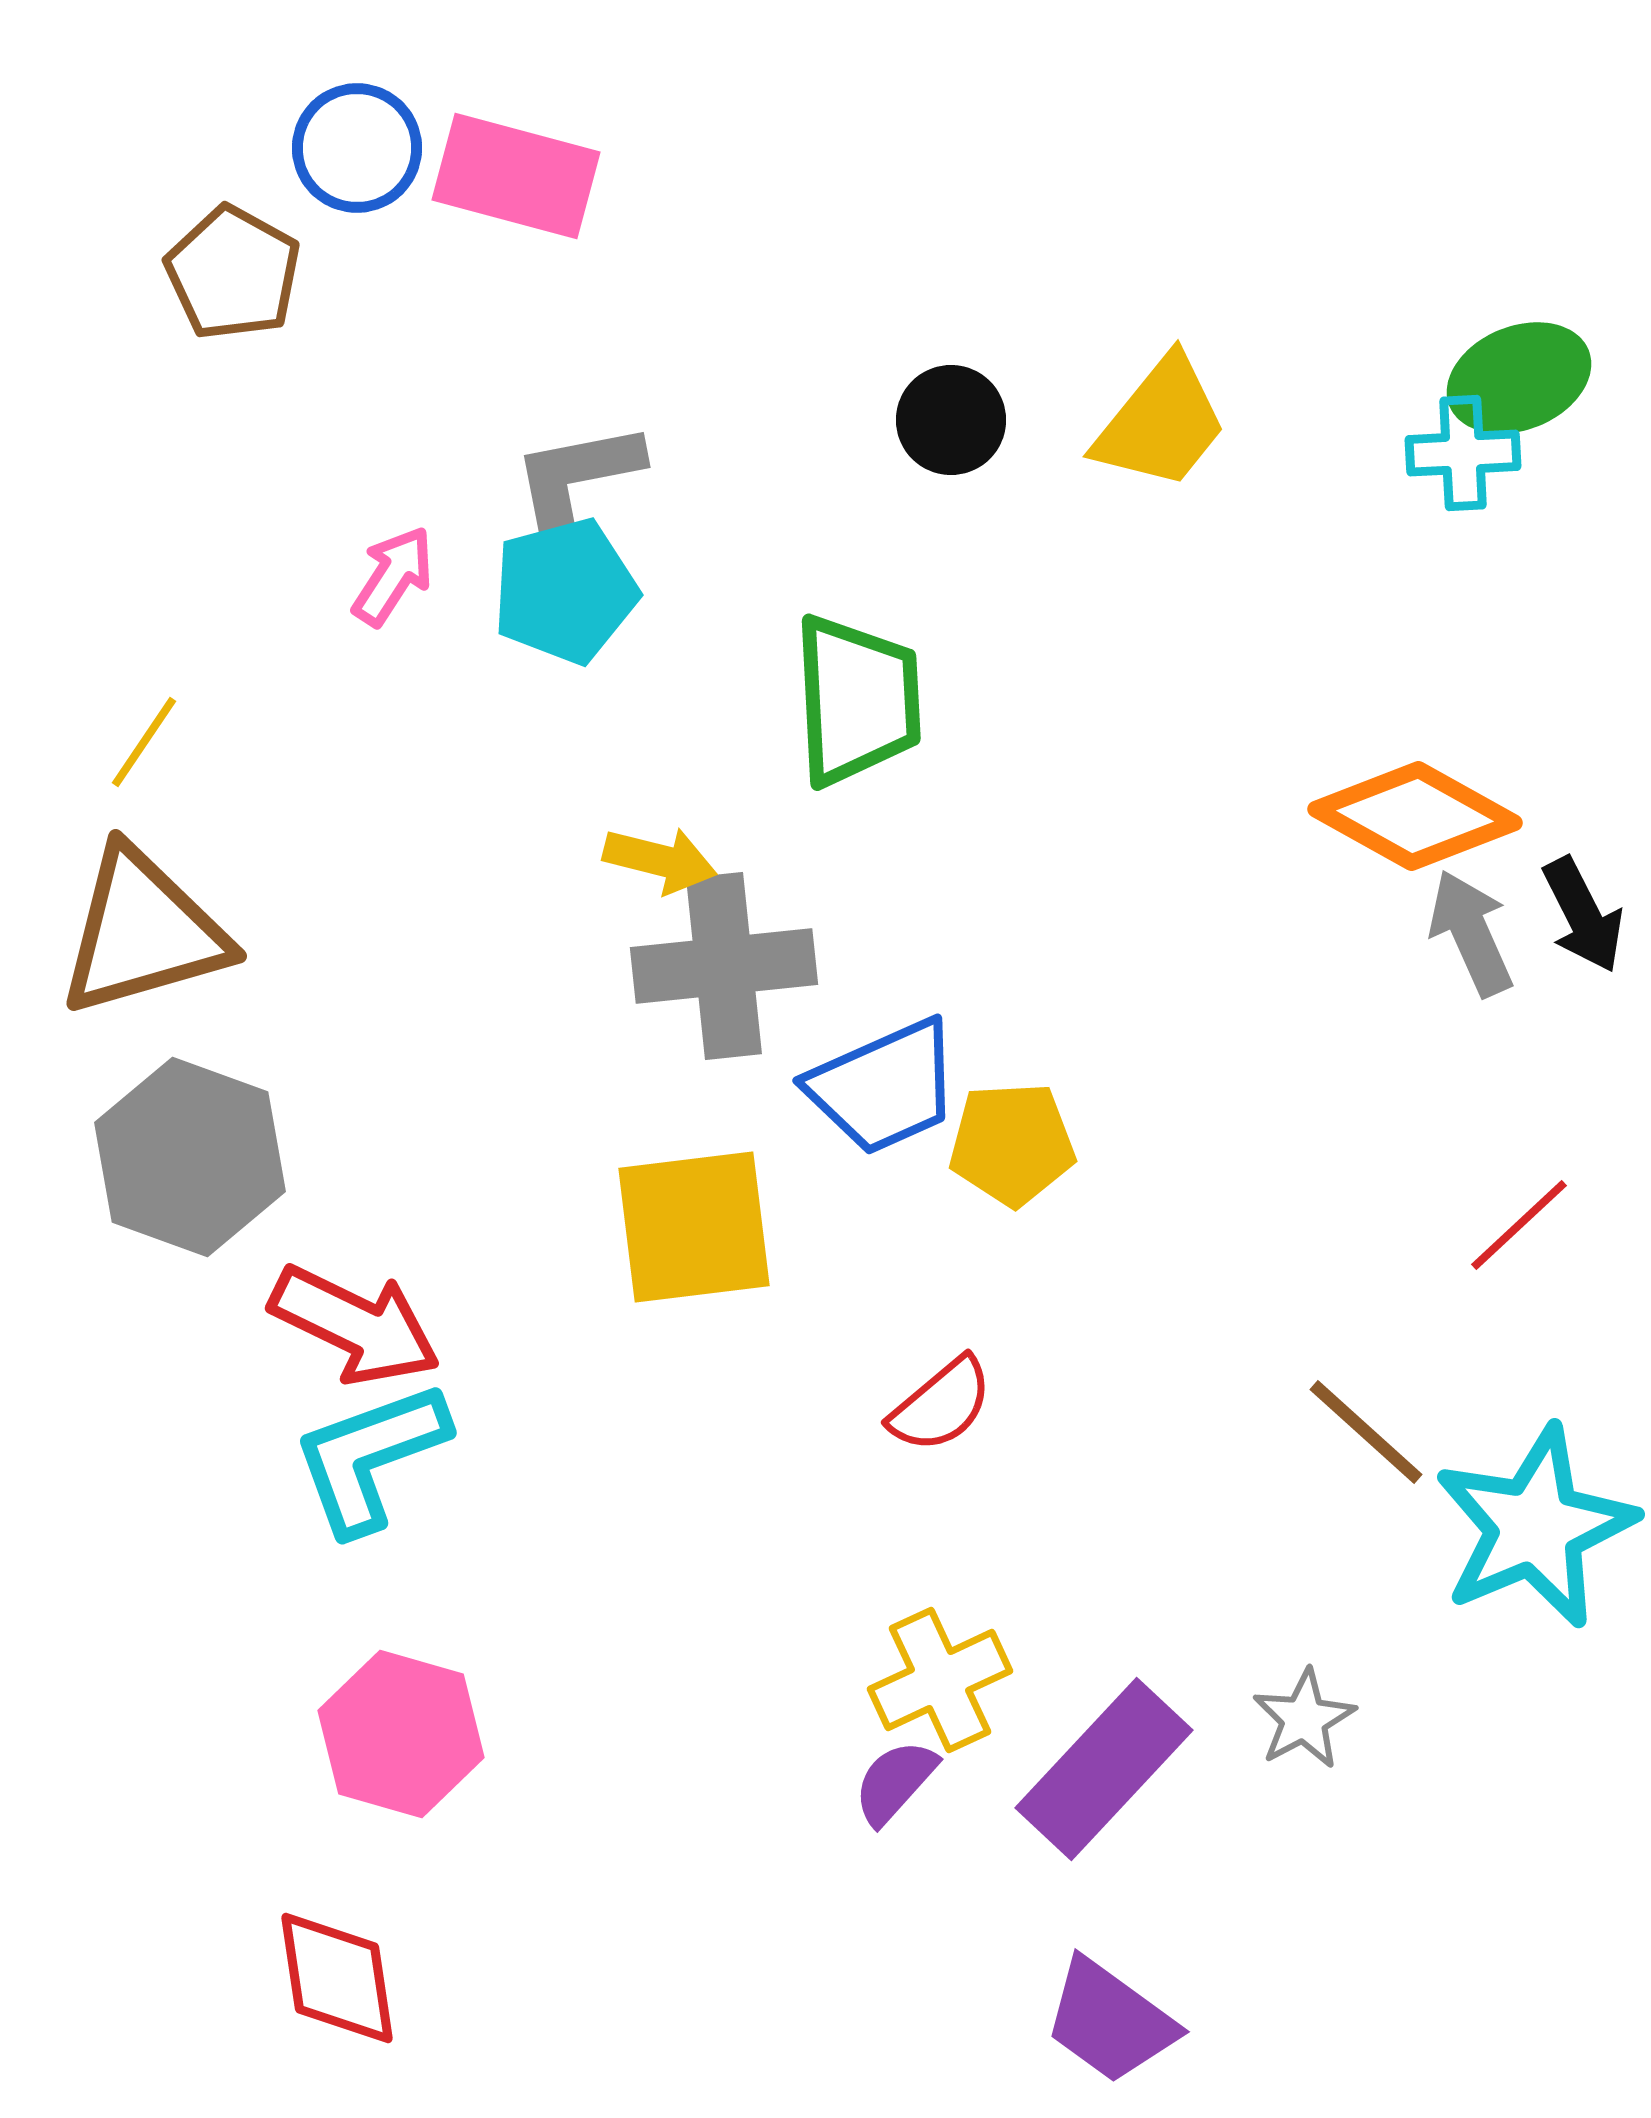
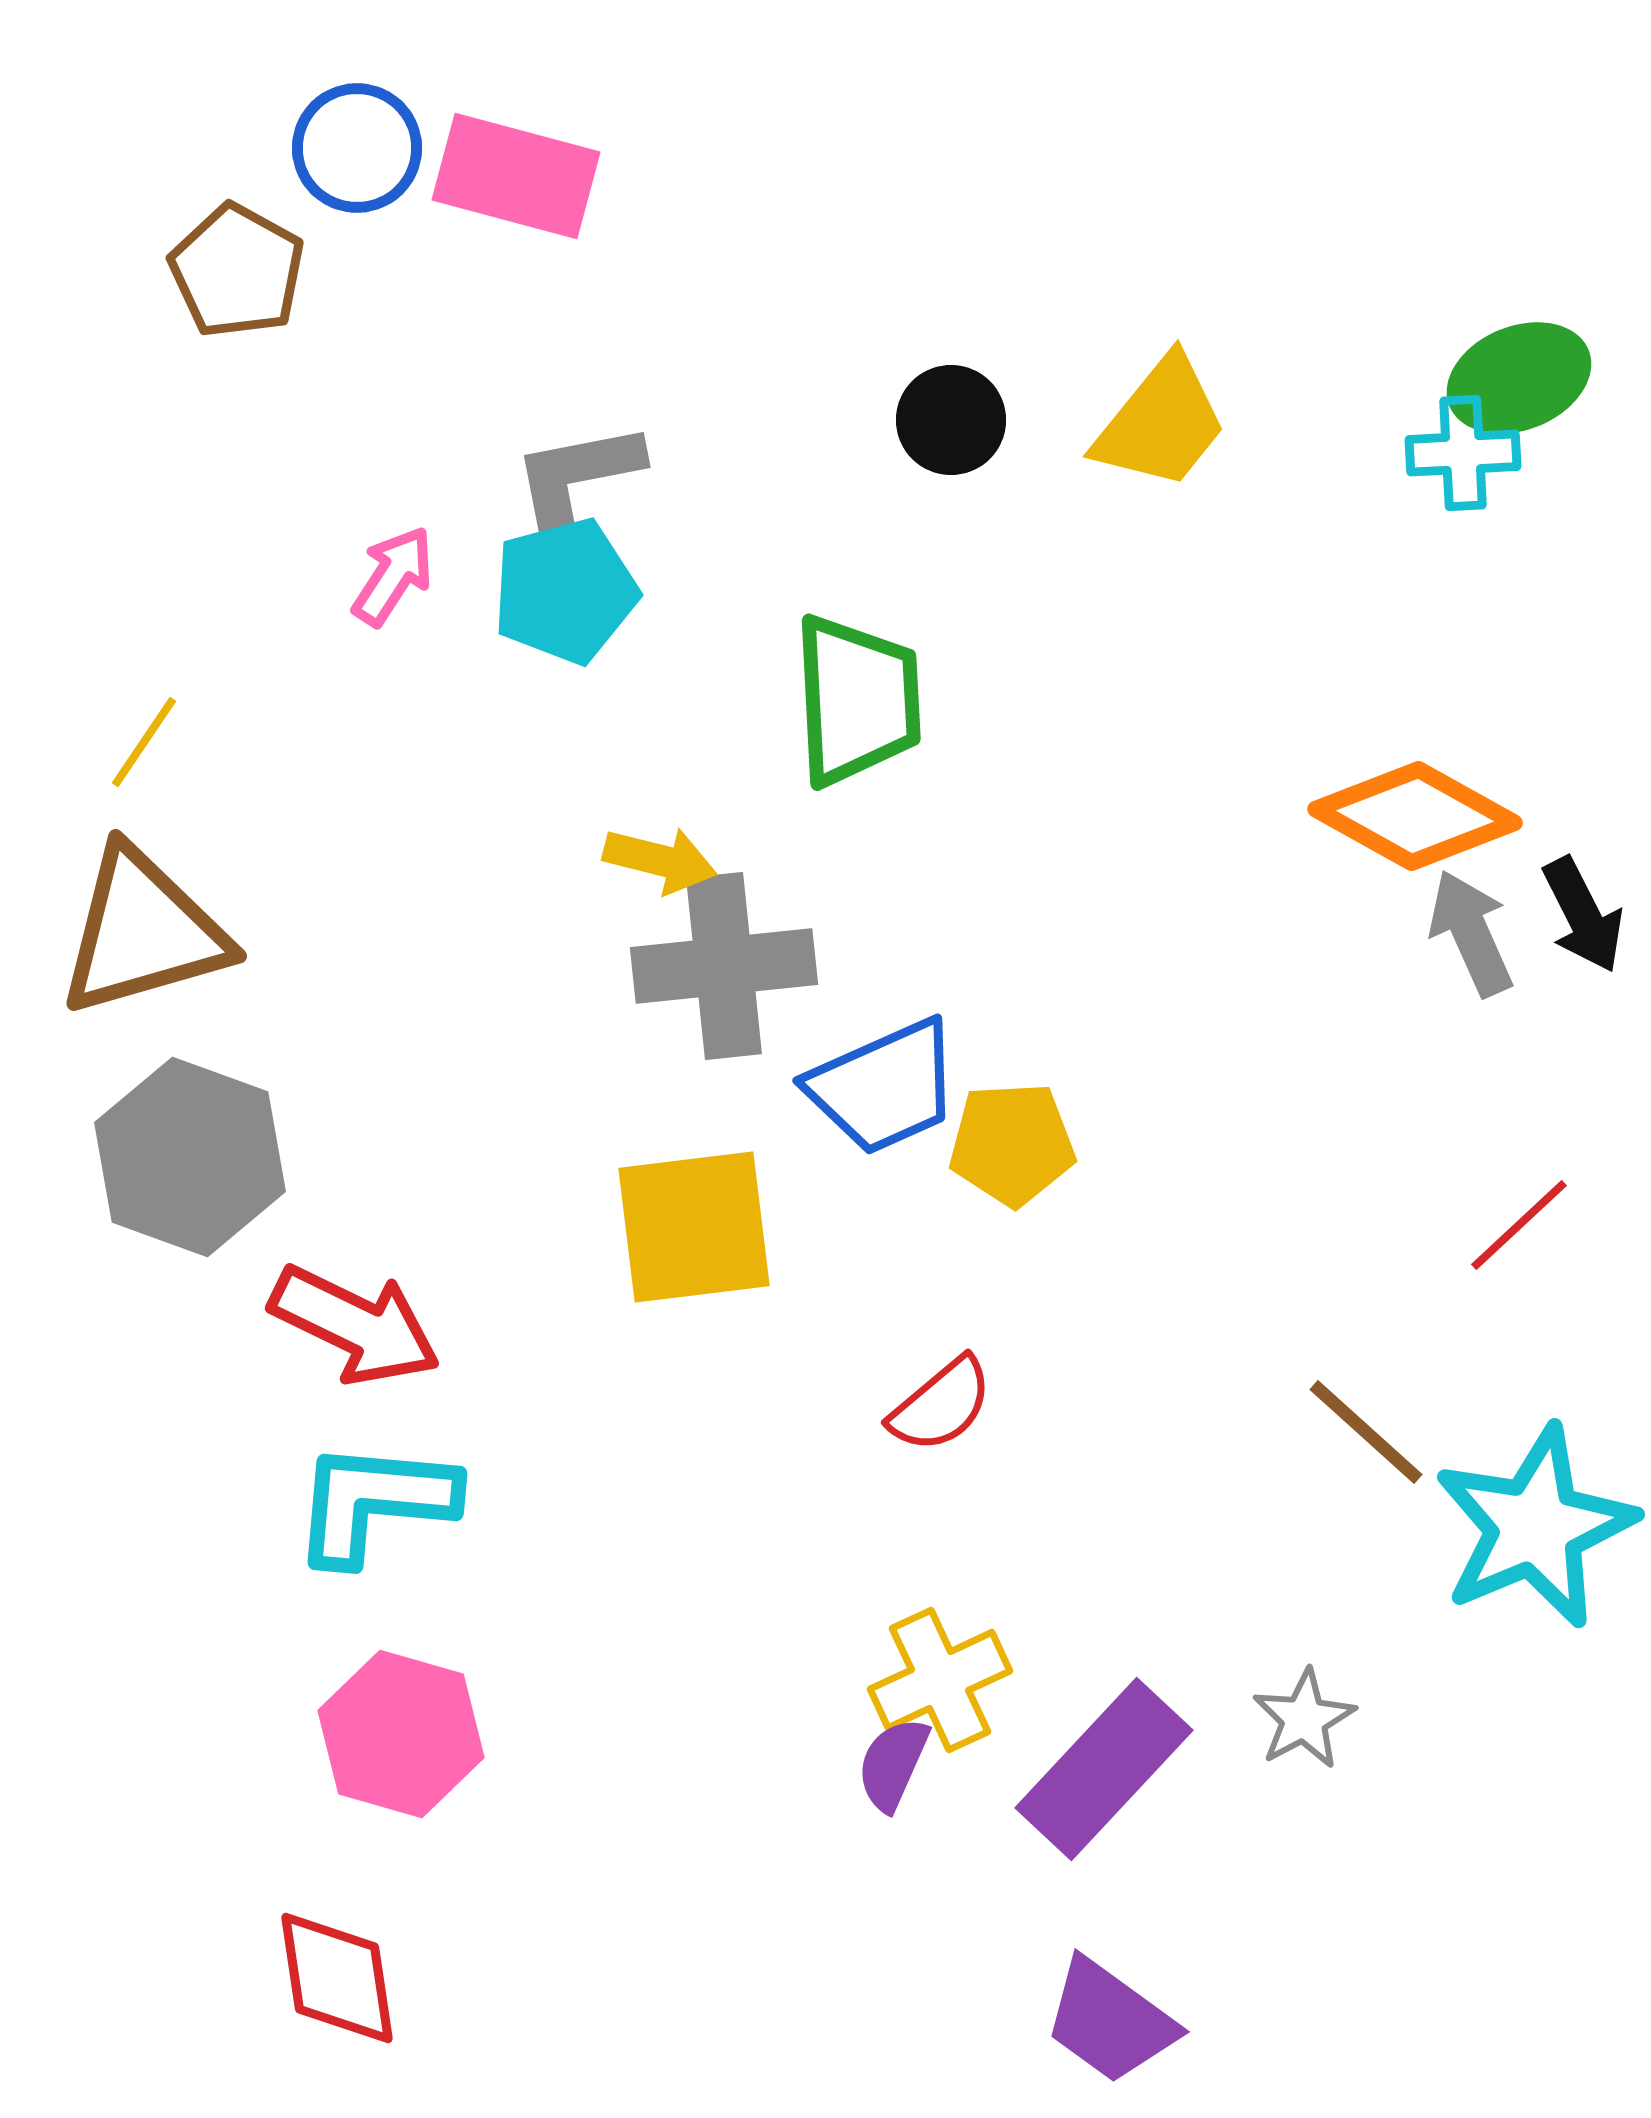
brown pentagon: moved 4 px right, 2 px up
cyan L-shape: moved 4 px right, 45 px down; rotated 25 degrees clockwise
purple semicircle: moved 2 px left, 18 px up; rotated 18 degrees counterclockwise
